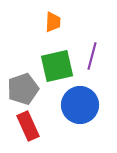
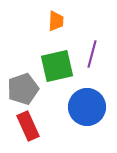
orange trapezoid: moved 3 px right, 1 px up
purple line: moved 2 px up
blue circle: moved 7 px right, 2 px down
